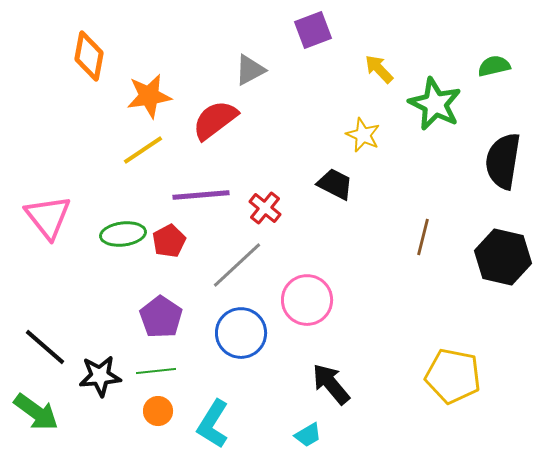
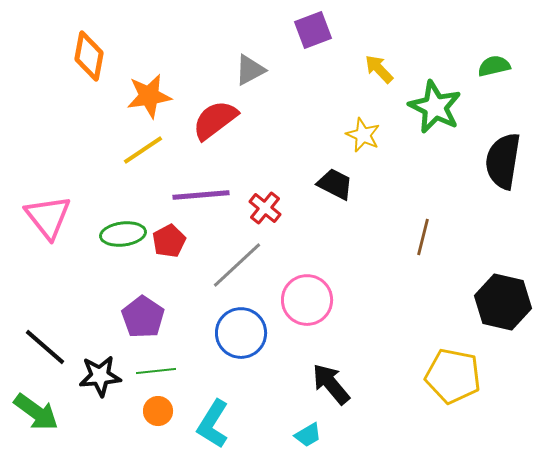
green star: moved 3 px down
black hexagon: moved 45 px down
purple pentagon: moved 18 px left
